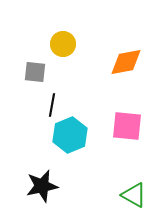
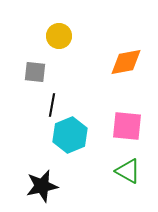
yellow circle: moved 4 px left, 8 px up
green triangle: moved 6 px left, 24 px up
